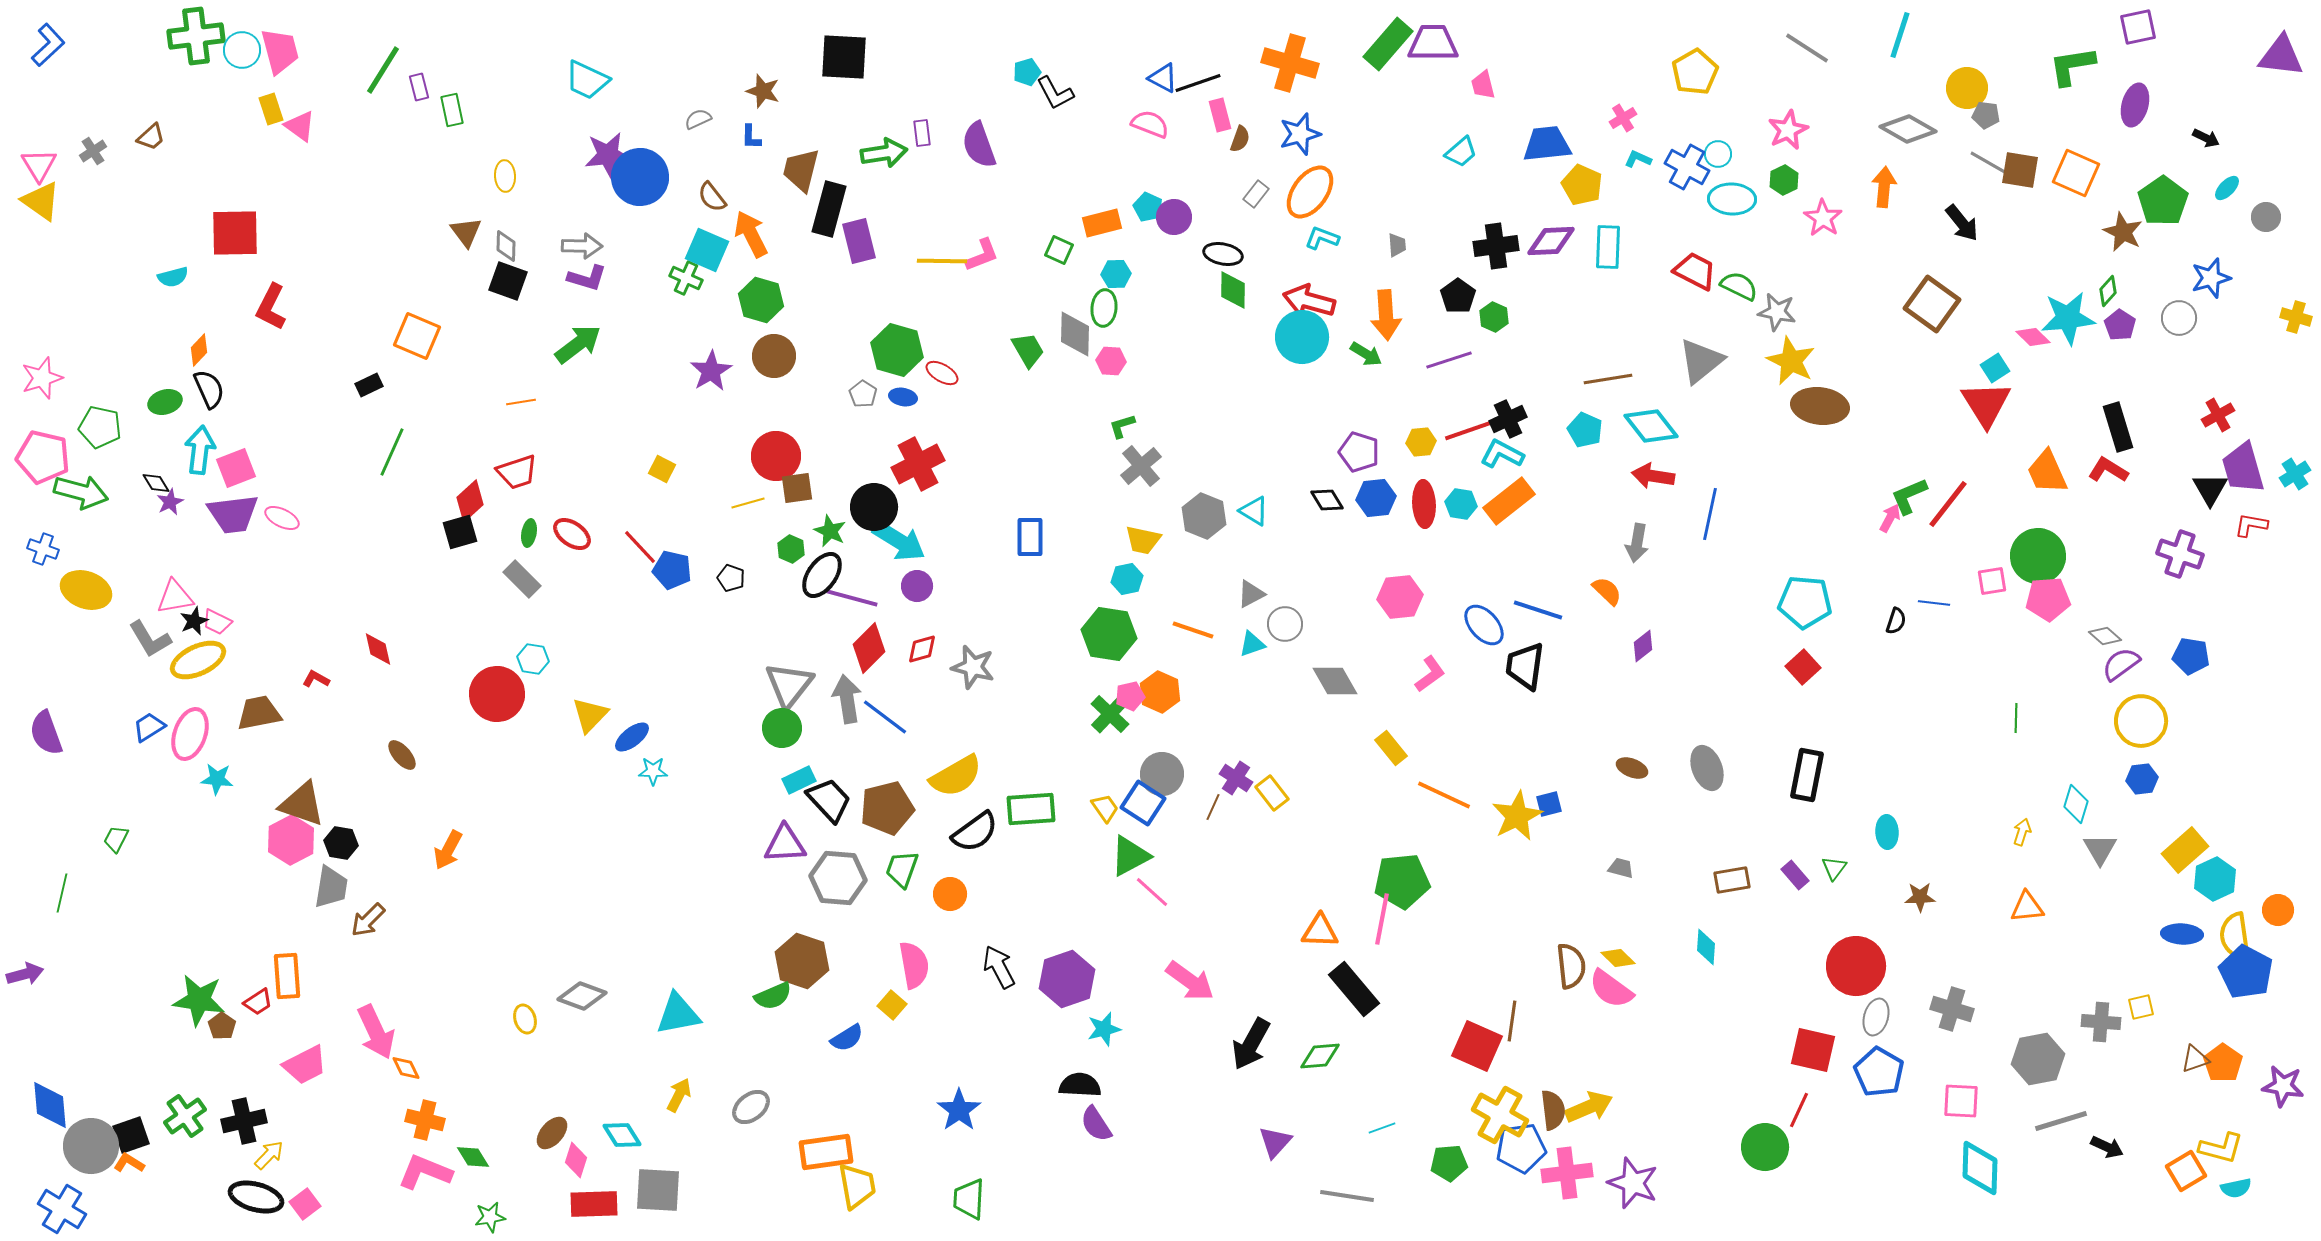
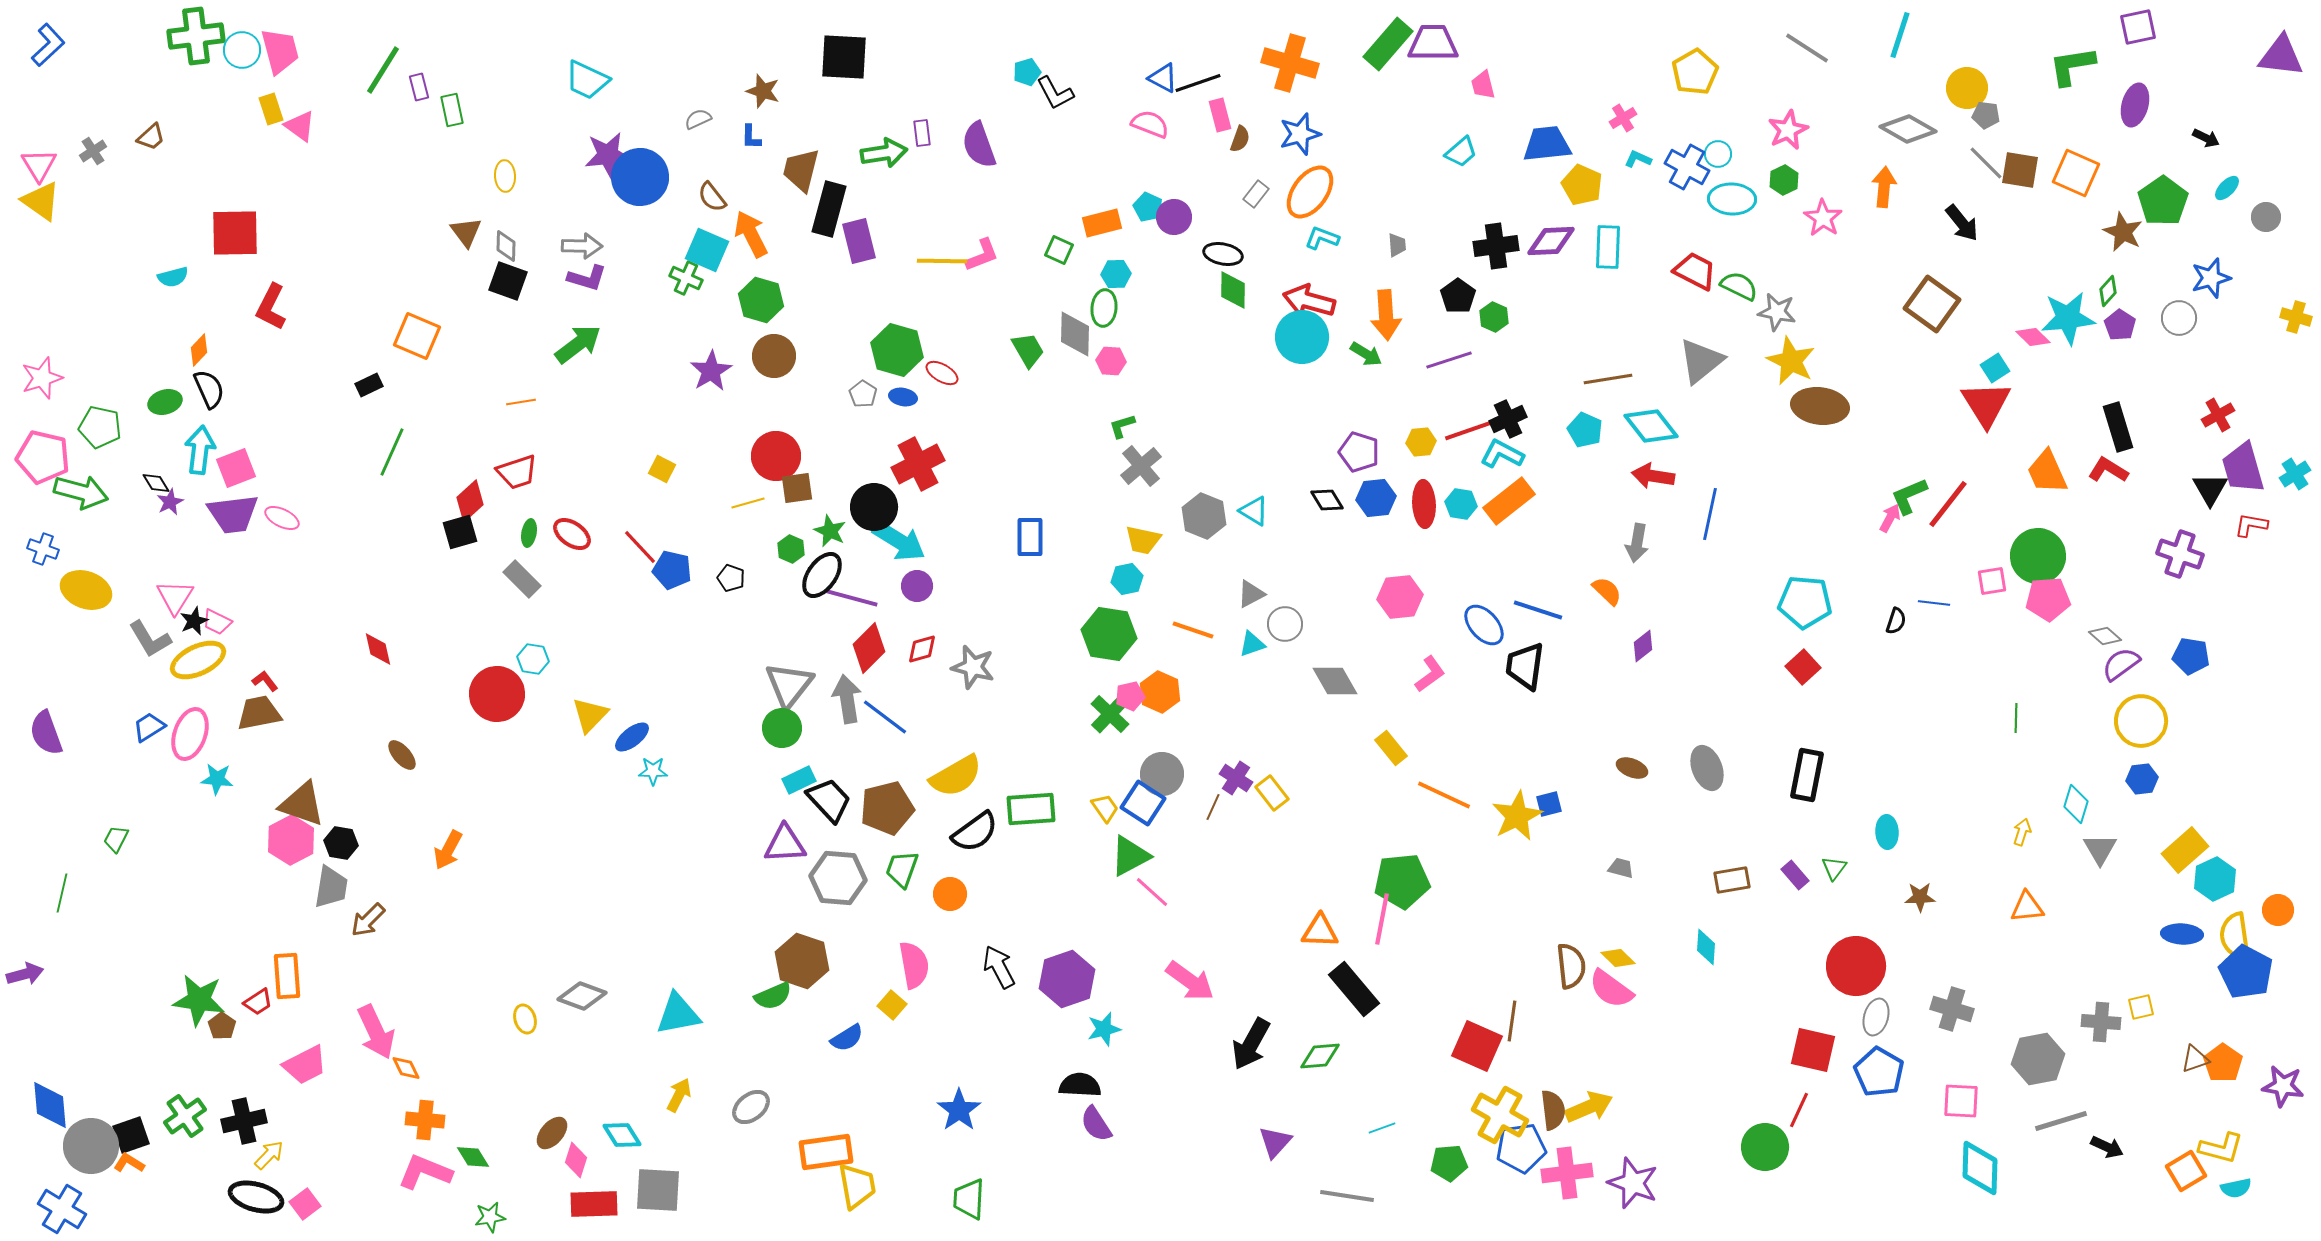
gray line at (1989, 163): moved 3 px left; rotated 15 degrees clockwise
pink triangle at (175, 597): rotated 48 degrees counterclockwise
red L-shape at (316, 679): moved 51 px left, 2 px down; rotated 24 degrees clockwise
orange cross at (425, 1120): rotated 9 degrees counterclockwise
